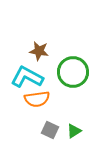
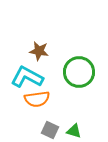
green circle: moved 6 px right
green triangle: rotated 49 degrees clockwise
